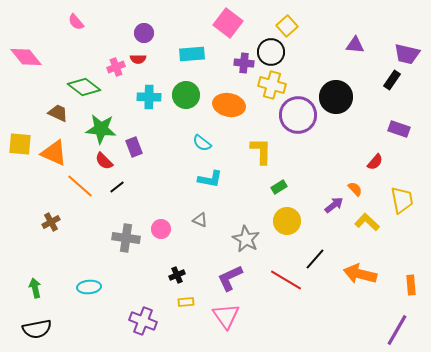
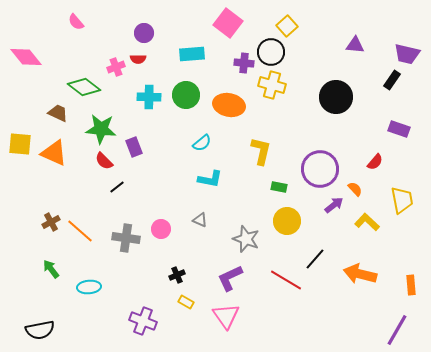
purple circle at (298, 115): moved 22 px right, 54 px down
cyan semicircle at (202, 143): rotated 78 degrees counterclockwise
yellow L-shape at (261, 151): rotated 12 degrees clockwise
orange line at (80, 186): moved 45 px down
green rectangle at (279, 187): rotated 42 degrees clockwise
gray star at (246, 239): rotated 8 degrees counterclockwise
green arrow at (35, 288): moved 16 px right, 19 px up; rotated 24 degrees counterclockwise
yellow rectangle at (186, 302): rotated 35 degrees clockwise
black semicircle at (37, 329): moved 3 px right, 1 px down
